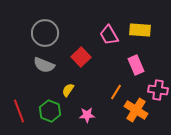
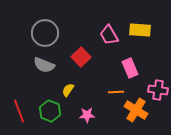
pink rectangle: moved 6 px left, 3 px down
orange line: rotated 56 degrees clockwise
